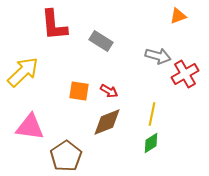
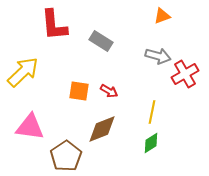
orange triangle: moved 16 px left
yellow line: moved 2 px up
brown diamond: moved 5 px left, 7 px down
